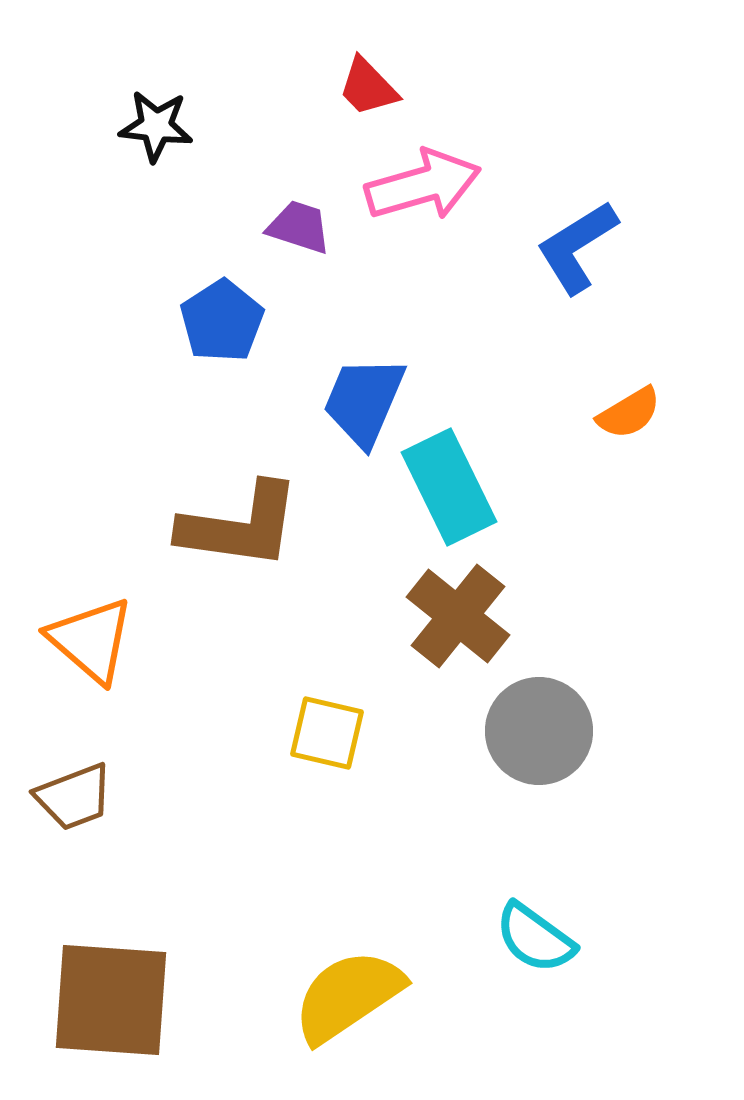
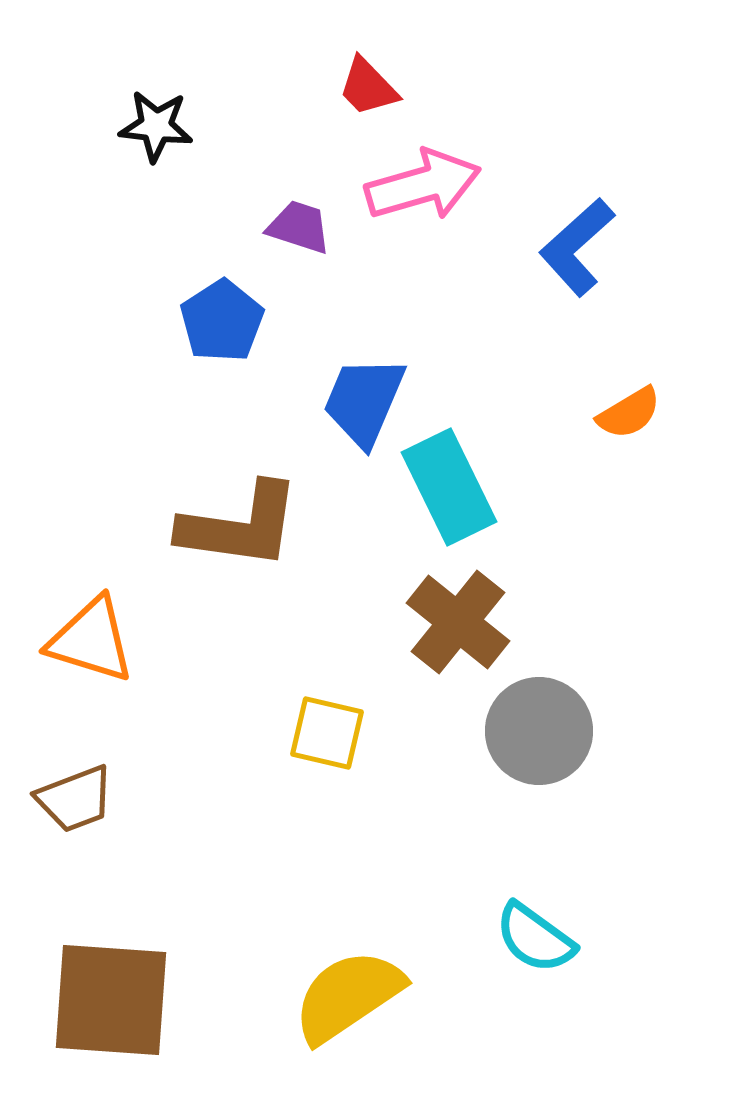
blue L-shape: rotated 10 degrees counterclockwise
brown cross: moved 6 px down
orange triangle: rotated 24 degrees counterclockwise
brown trapezoid: moved 1 px right, 2 px down
